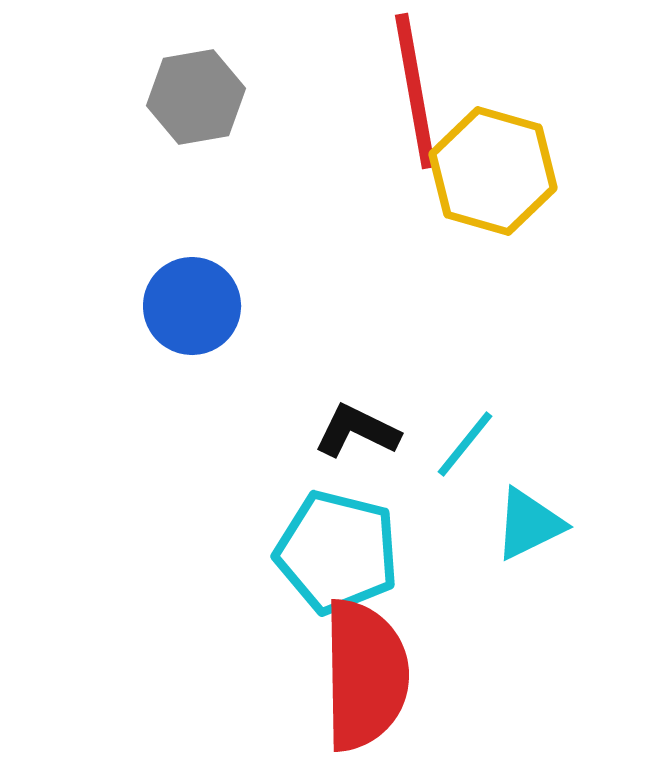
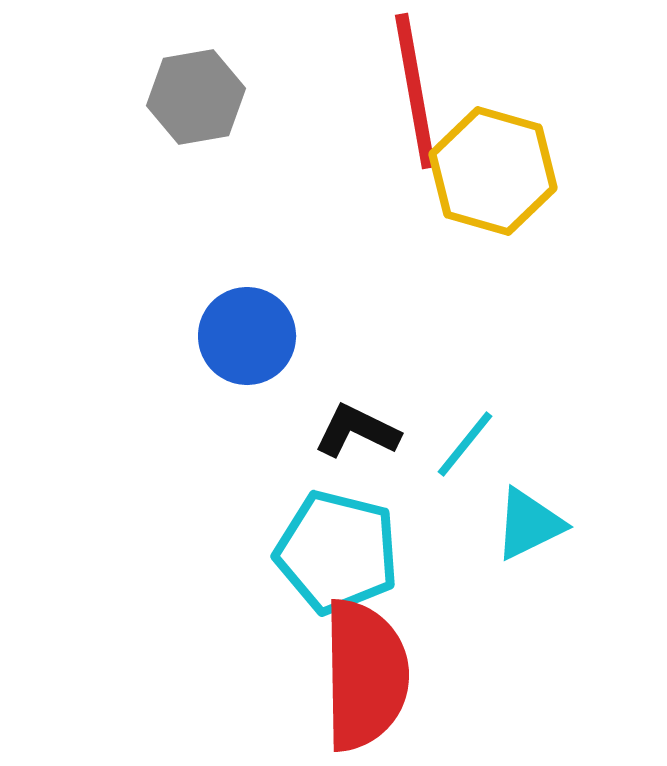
blue circle: moved 55 px right, 30 px down
